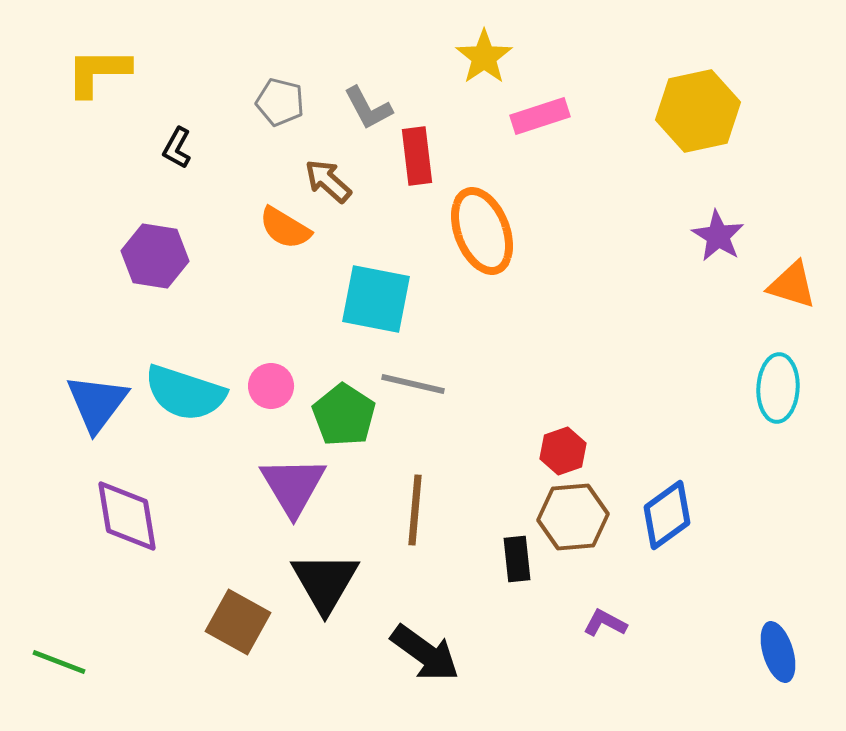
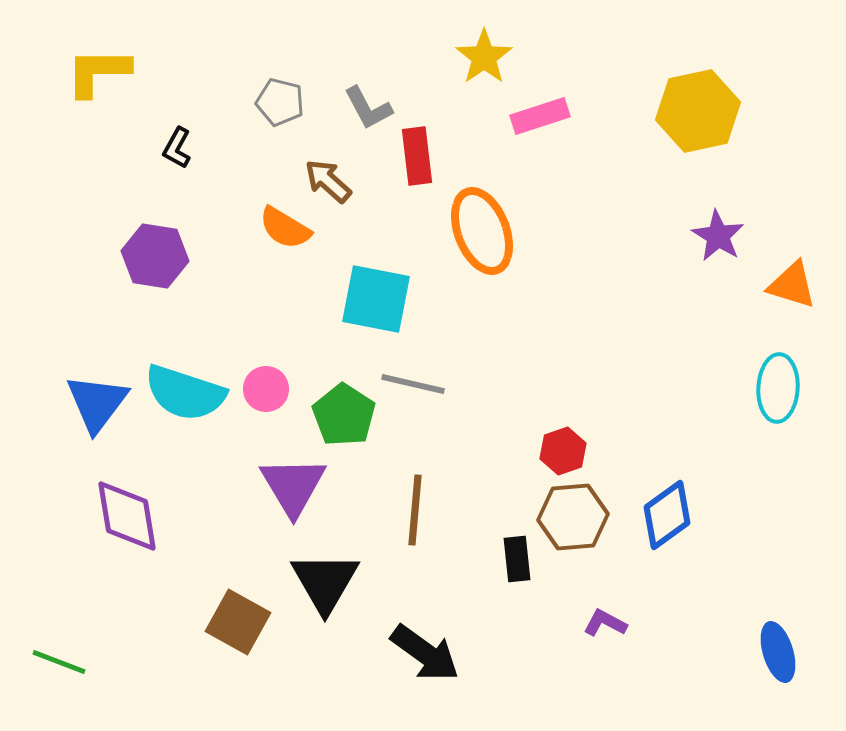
pink circle: moved 5 px left, 3 px down
